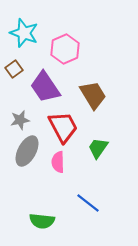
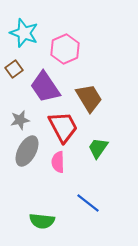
brown trapezoid: moved 4 px left, 3 px down
